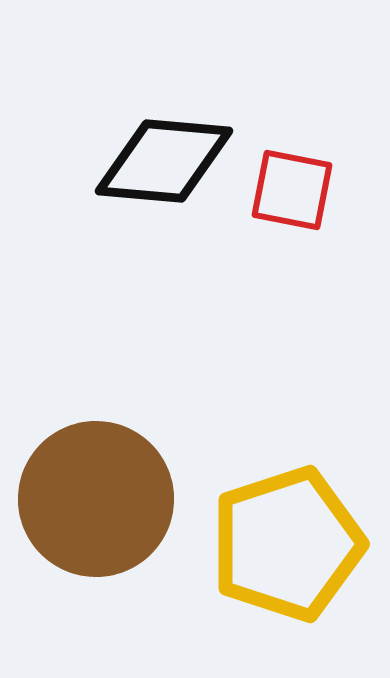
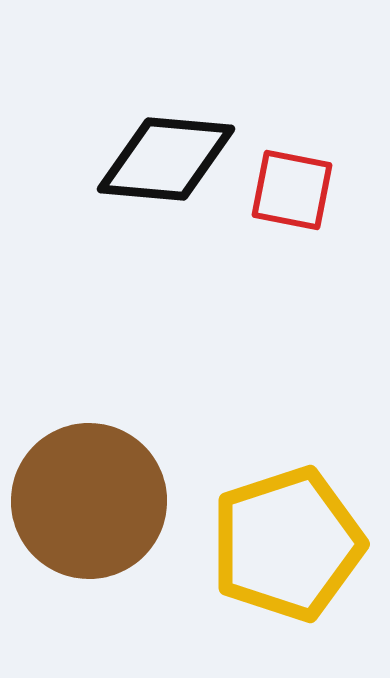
black diamond: moved 2 px right, 2 px up
brown circle: moved 7 px left, 2 px down
